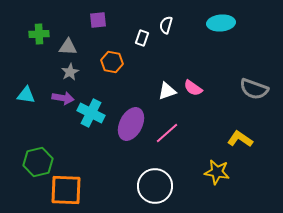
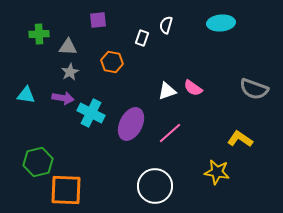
pink line: moved 3 px right
